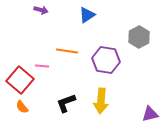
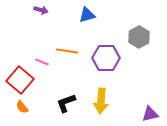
blue triangle: rotated 18 degrees clockwise
purple hexagon: moved 2 px up; rotated 8 degrees counterclockwise
pink line: moved 4 px up; rotated 16 degrees clockwise
